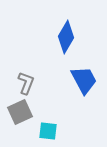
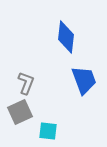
blue diamond: rotated 24 degrees counterclockwise
blue trapezoid: rotated 8 degrees clockwise
